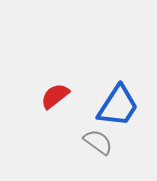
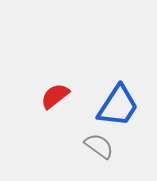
gray semicircle: moved 1 px right, 4 px down
